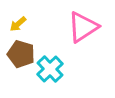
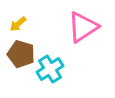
cyan cross: rotated 12 degrees clockwise
